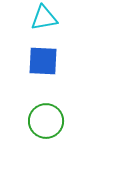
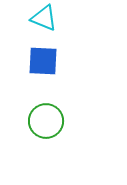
cyan triangle: rotated 32 degrees clockwise
